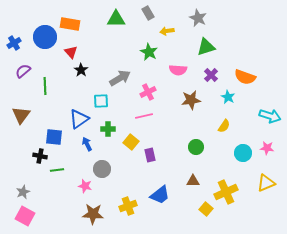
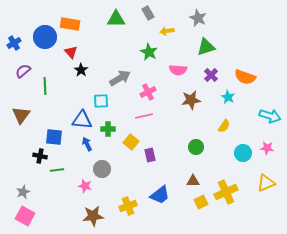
blue triangle at (79, 119): moved 3 px right, 1 px down; rotated 40 degrees clockwise
yellow square at (206, 209): moved 5 px left, 7 px up; rotated 24 degrees clockwise
brown star at (93, 214): moved 2 px down; rotated 10 degrees counterclockwise
